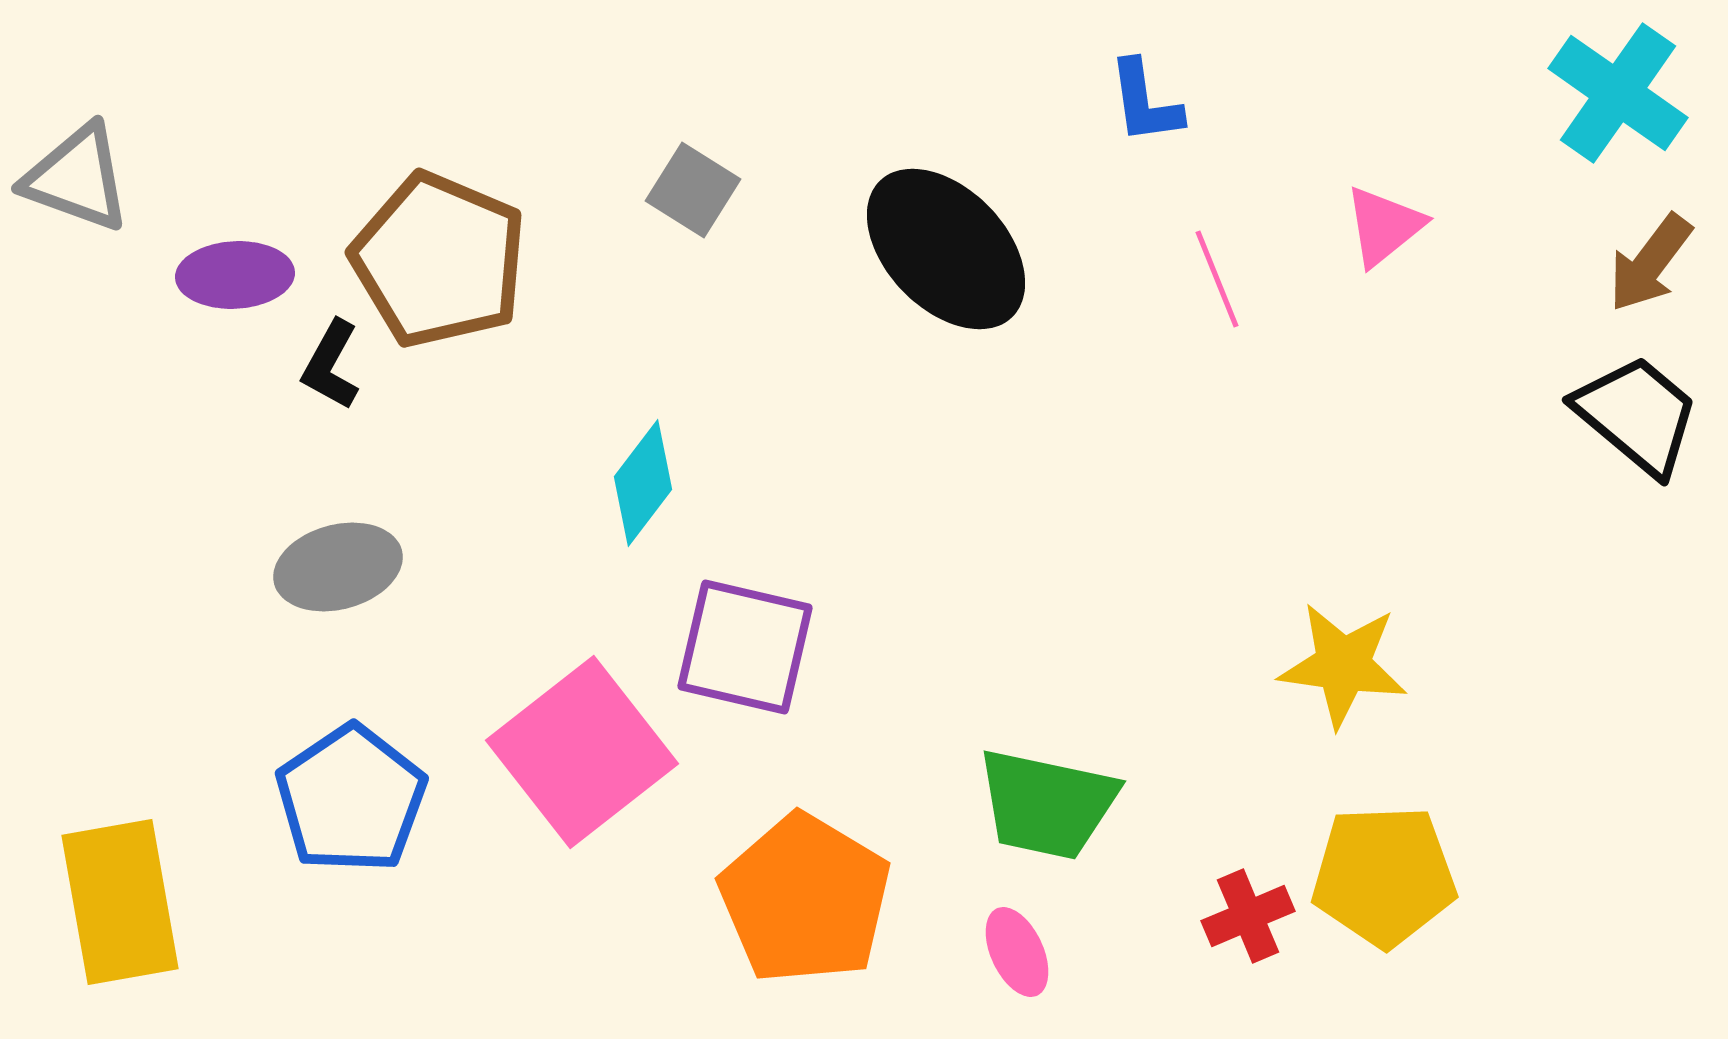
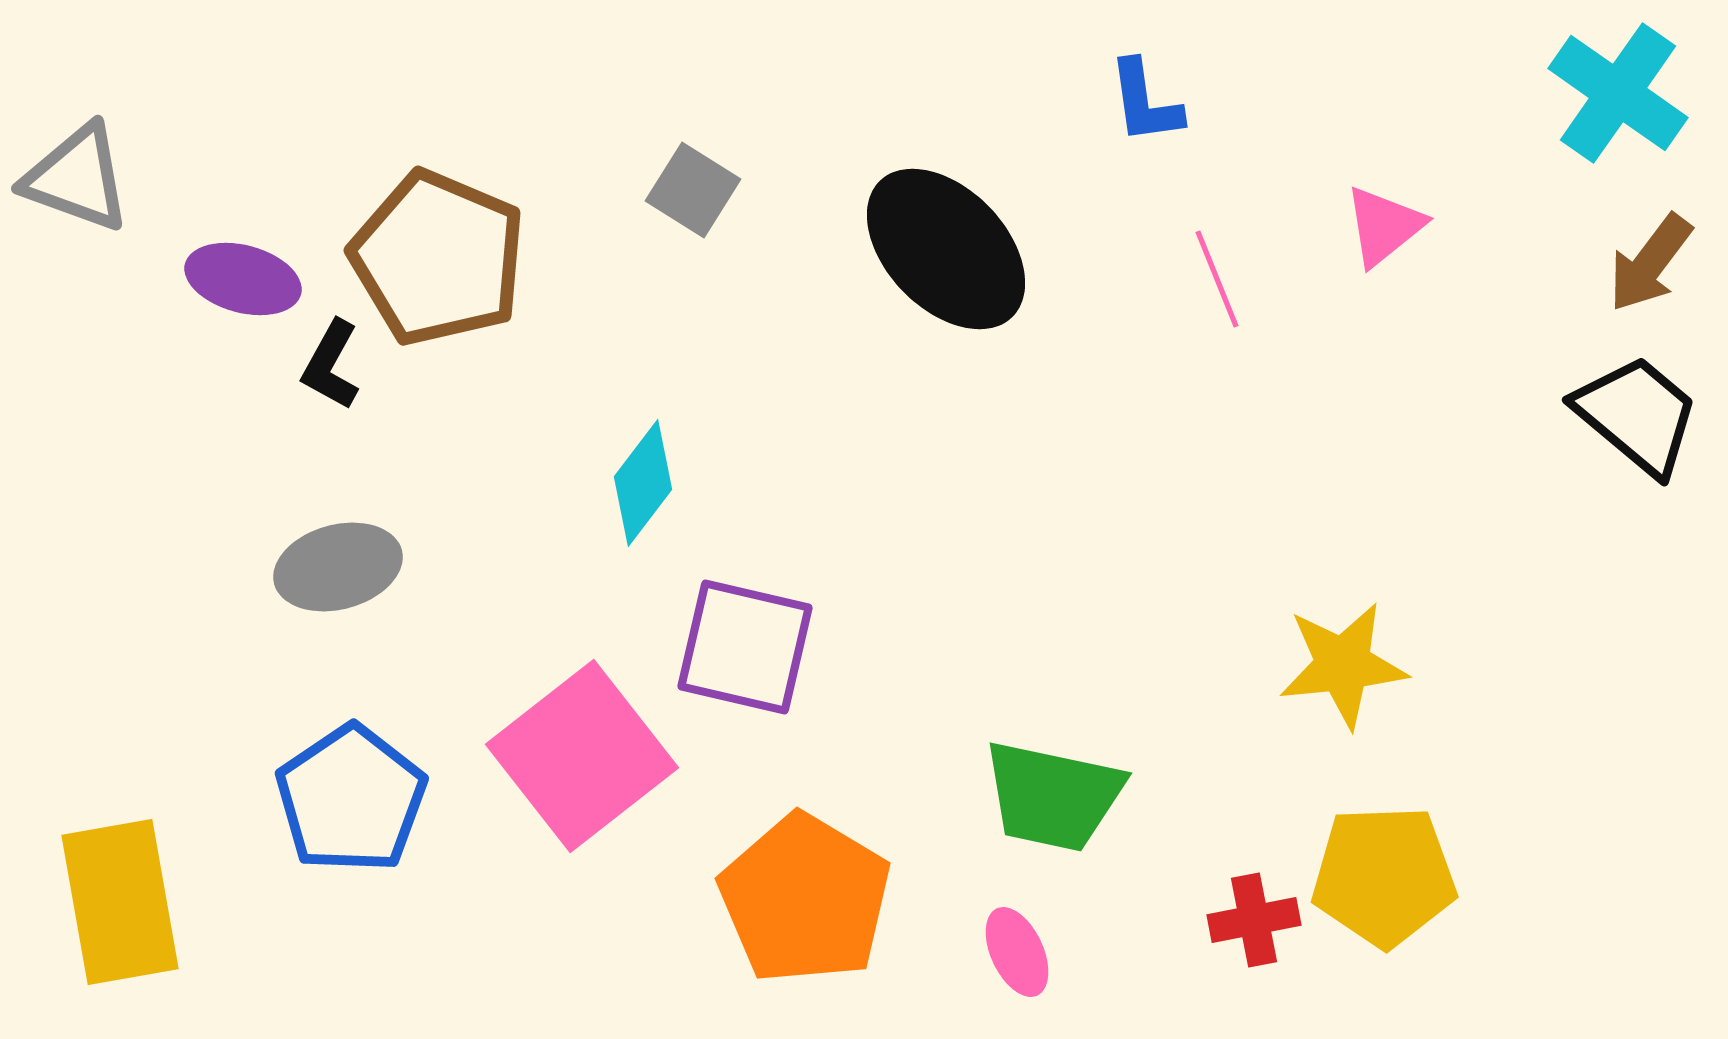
brown pentagon: moved 1 px left, 2 px up
purple ellipse: moved 8 px right, 4 px down; rotated 18 degrees clockwise
yellow star: rotated 14 degrees counterclockwise
pink square: moved 4 px down
green trapezoid: moved 6 px right, 8 px up
red cross: moved 6 px right, 4 px down; rotated 12 degrees clockwise
